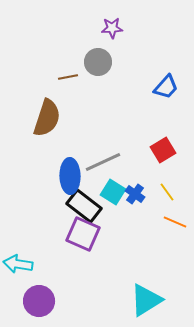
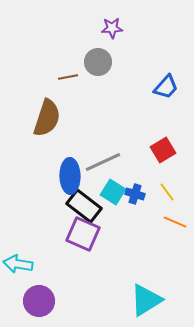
blue cross: rotated 18 degrees counterclockwise
